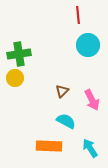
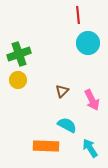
cyan circle: moved 2 px up
green cross: rotated 10 degrees counterclockwise
yellow circle: moved 3 px right, 2 px down
cyan semicircle: moved 1 px right, 4 px down
orange rectangle: moved 3 px left
